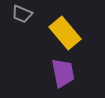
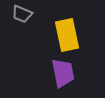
yellow rectangle: moved 2 px right, 2 px down; rotated 28 degrees clockwise
